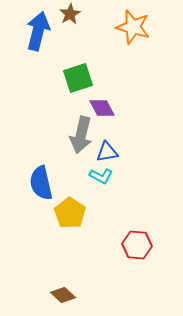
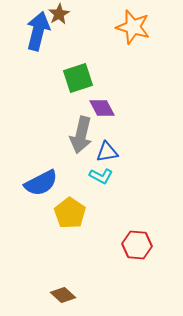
brown star: moved 11 px left
blue semicircle: rotated 104 degrees counterclockwise
